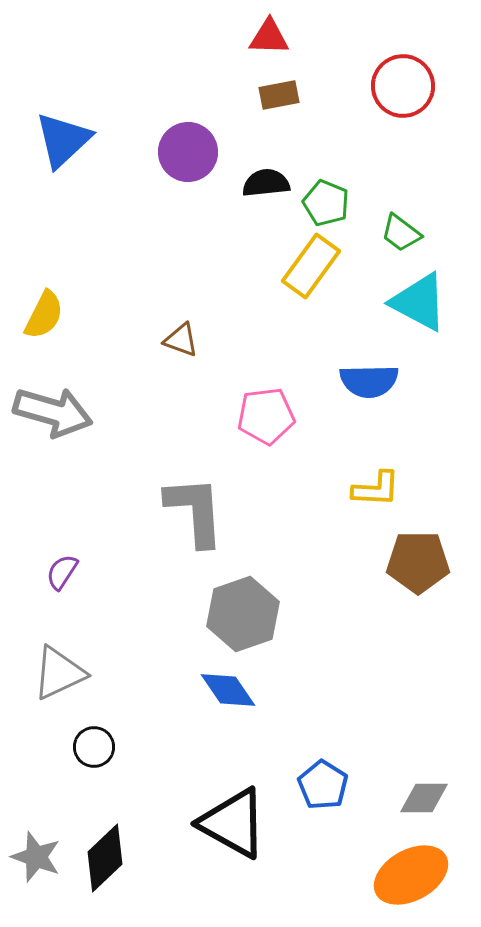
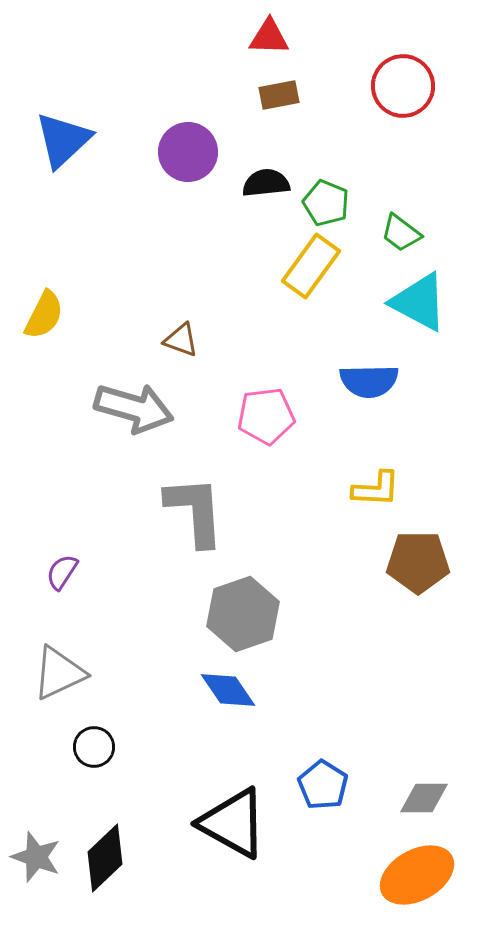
gray arrow: moved 81 px right, 4 px up
orange ellipse: moved 6 px right
